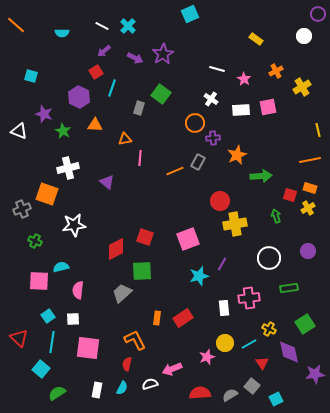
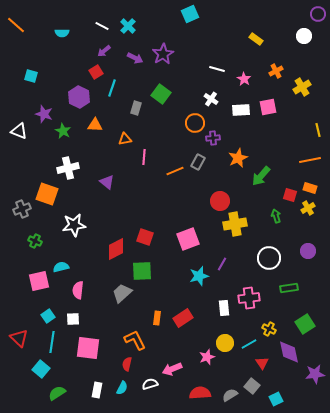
gray rectangle at (139, 108): moved 3 px left
orange star at (237, 155): moved 1 px right, 3 px down
pink line at (140, 158): moved 4 px right, 1 px up
green arrow at (261, 176): rotated 135 degrees clockwise
pink square at (39, 281): rotated 15 degrees counterclockwise
